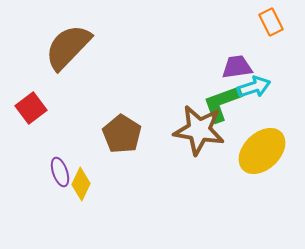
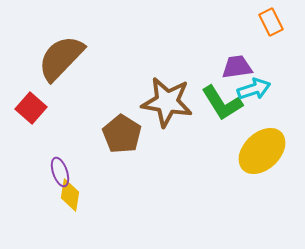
brown semicircle: moved 7 px left, 11 px down
cyan arrow: moved 2 px down
green L-shape: rotated 102 degrees counterclockwise
red square: rotated 12 degrees counterclockwise
brown star: moved 32 px left, 28 px up
yellow diamond: moved 11 px left, 11 px down; rotated 16 degrees counterclockwise
